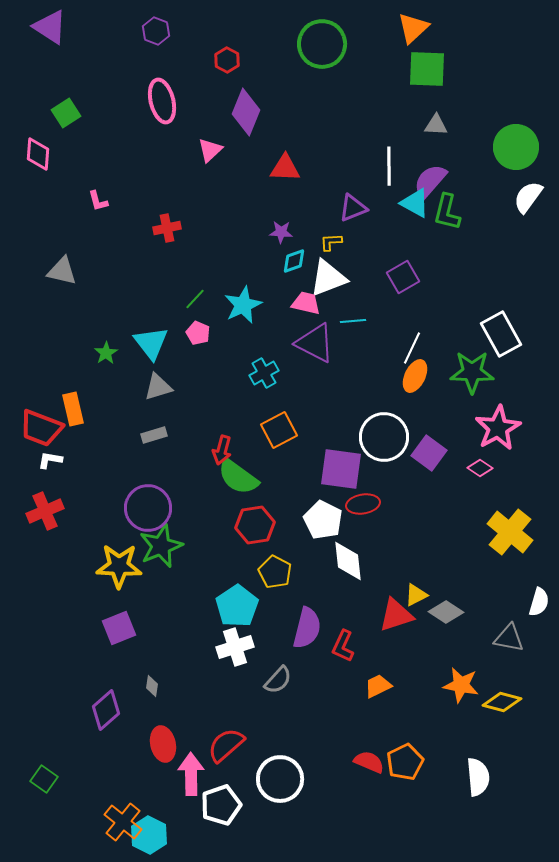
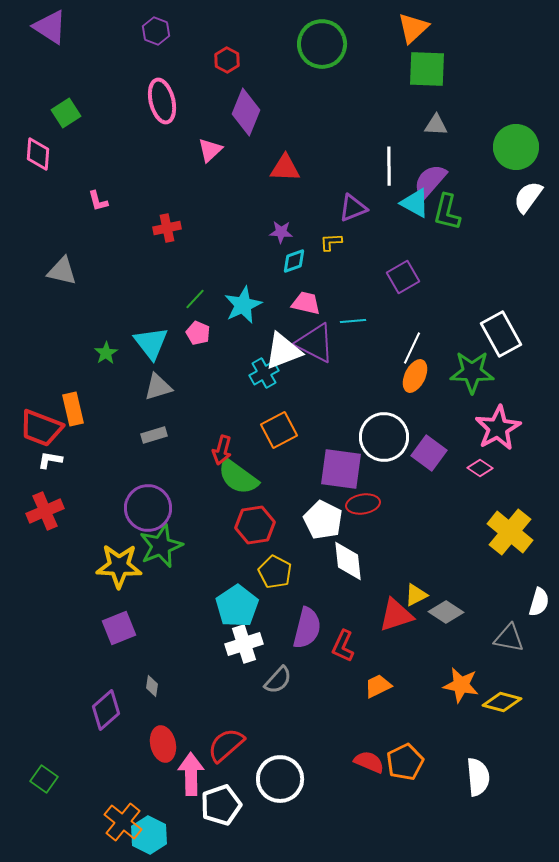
white triangle at (328, 278): moved 45 px left, 73 px down
white cross at (235, 647): moved 9 px right, 3 px up
